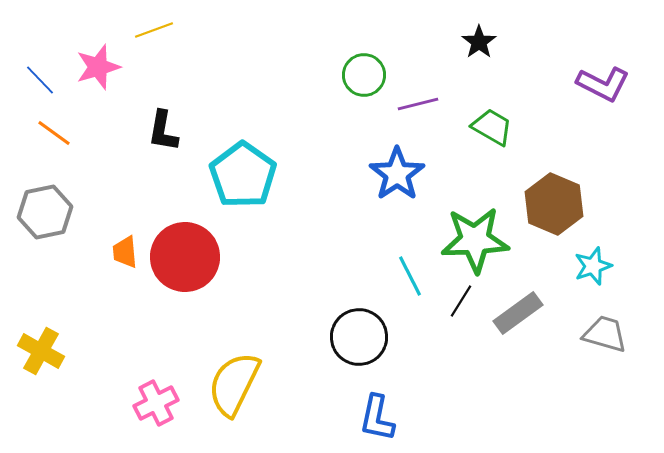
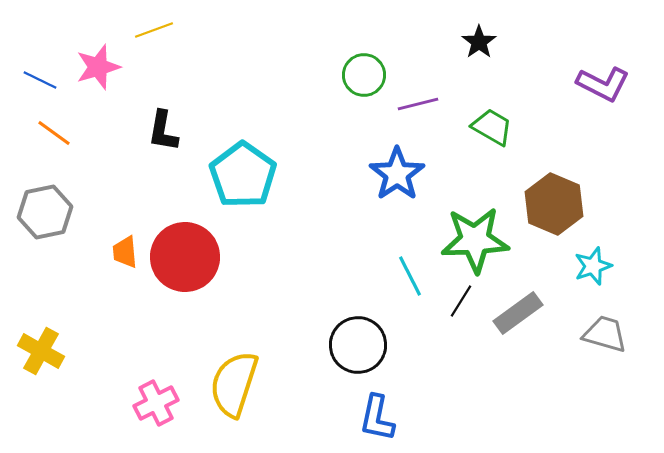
blue line: rotated 20 degrees counterclockwise
black circle: moved 1 px left, 8 px down
yellow semicircle: rotated 8 degrees counterclockwise
